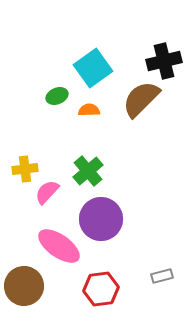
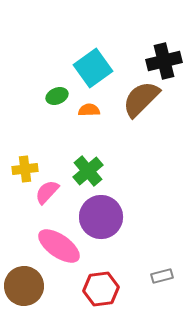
purple circle: moved 2 px up
